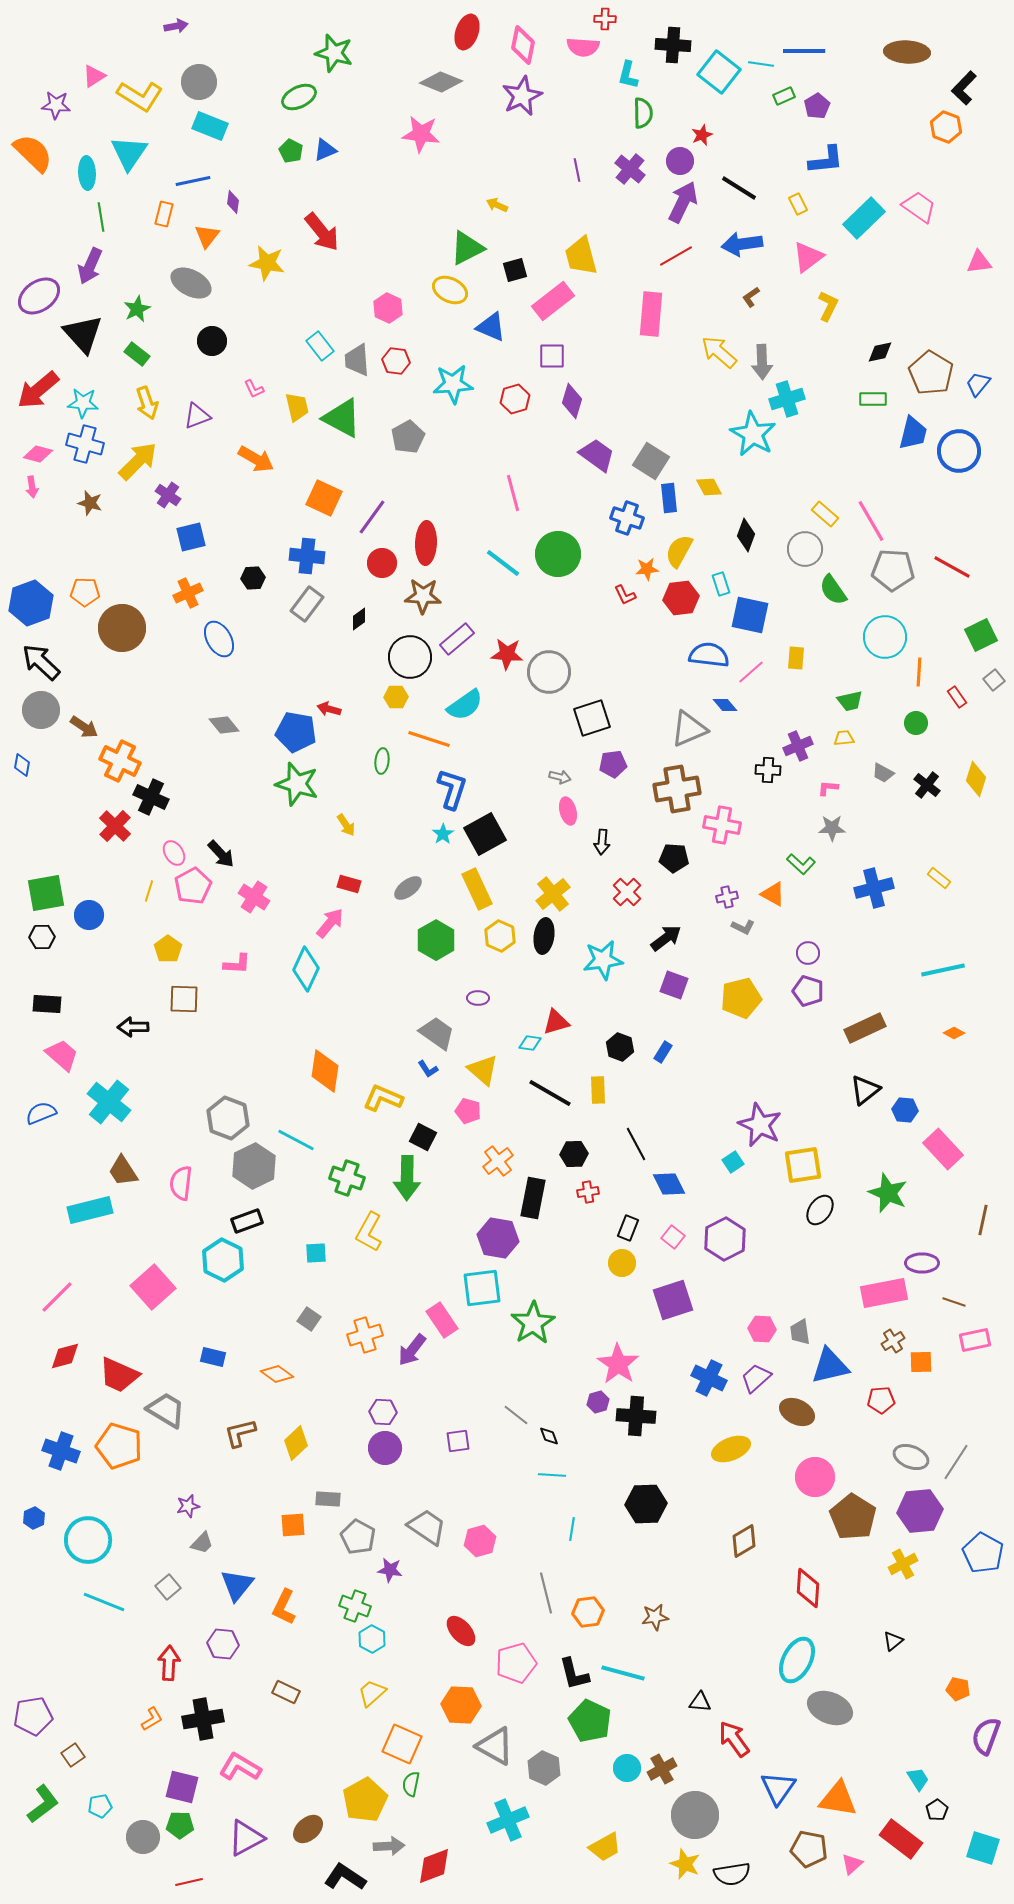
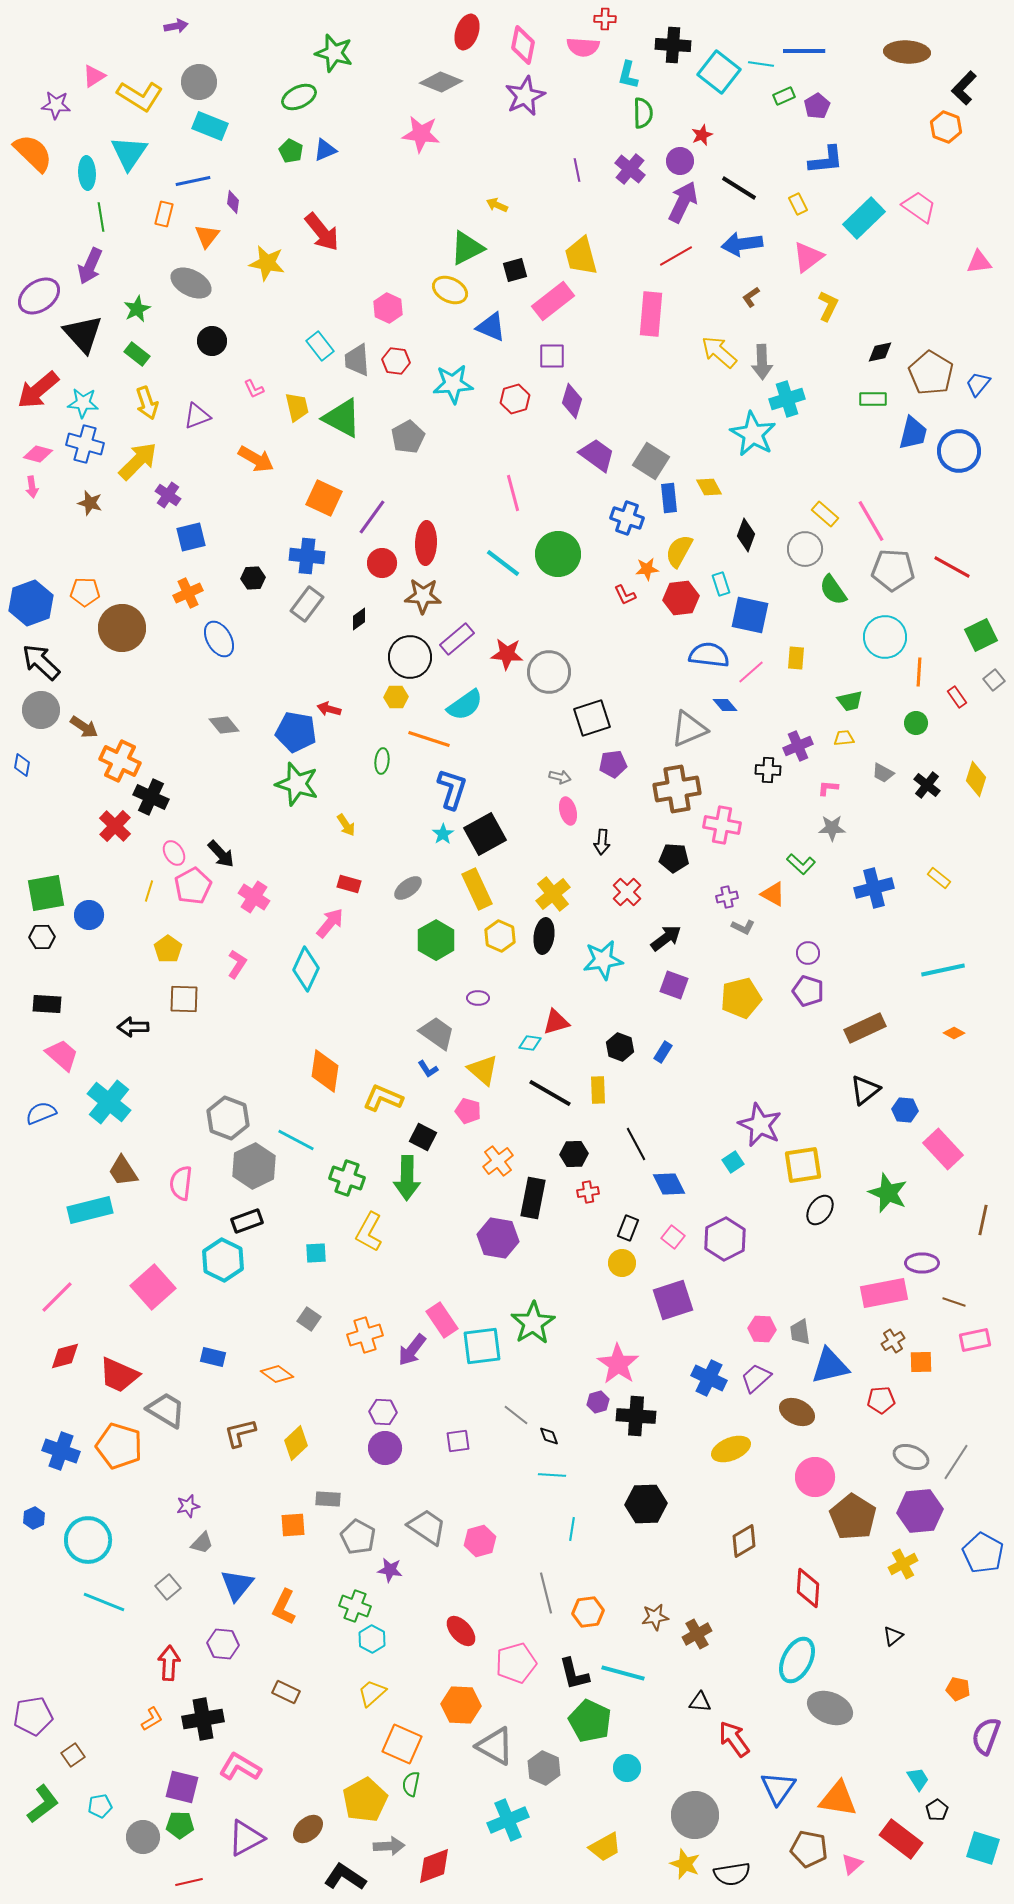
purple star at (522, 96): moved 3 px right
pink L-shape at (237, 964): rotated 60 degrees counterclockwise
cyan square at (482, 1288): moved 58 px down
black triangle at (893, 1641): moved 5 px up
brown cross at (662, 1769): moved 35 px right, 135 px up
